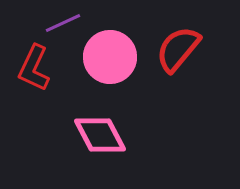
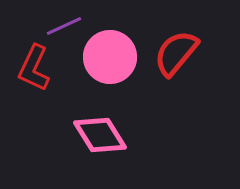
purple line: moved 1 px right, 3 px down
red semicircle: moved 2 px left, 4 px down
pink diamond: rotated 4 degrees counterclockwise
